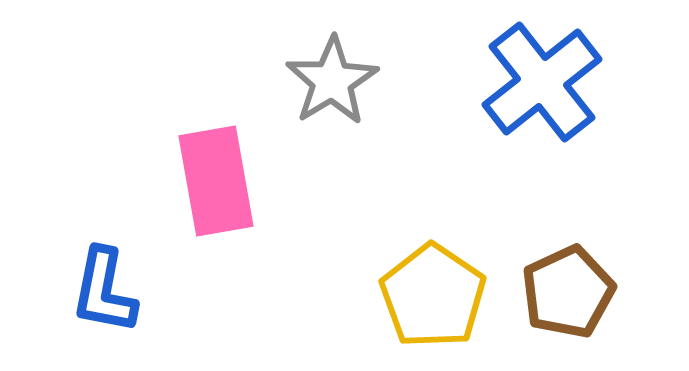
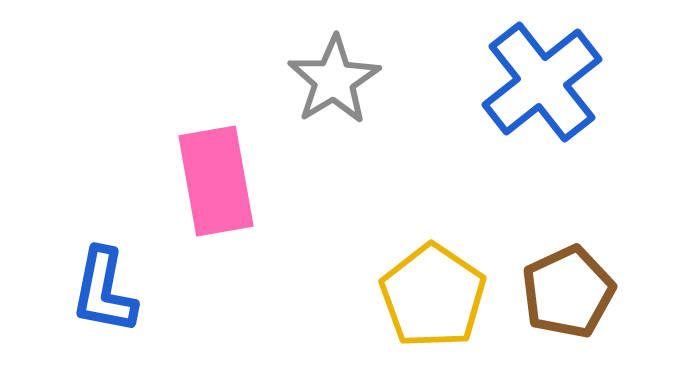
gray star: moved 2 px right, 1 px up
